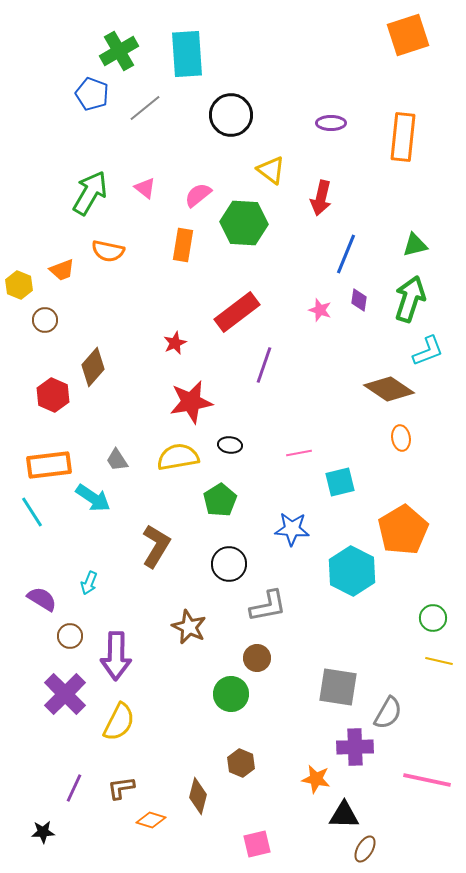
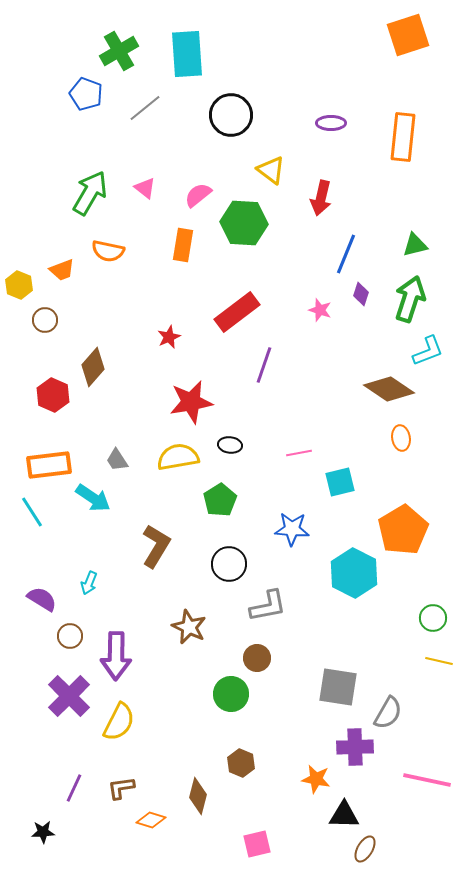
blue pentagon at (92, 94): moved 6 px left
purple diamond at (359, 300): moved 2 px right, 6 px up; rotated 10 degrees clockwise
red star at (175, 343): moved 6 px left, 6 px up
cyan hexagon at (352, 571): moved 2 px right, 2 px down
purple cross at (65, 694): moved 4 px right, 2 px down
